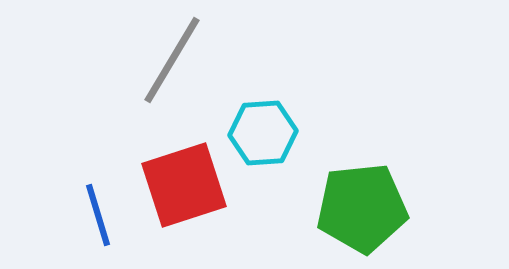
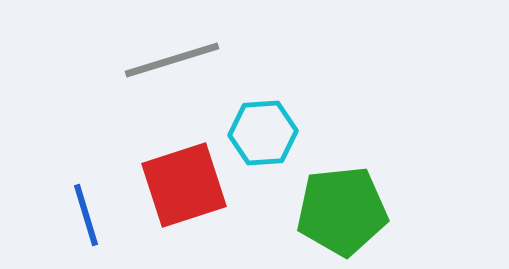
gray line: rotated 42 degrees clockwise
green pentagon: moved 20 px left, 3 px down
blue line: moved 12 px left
